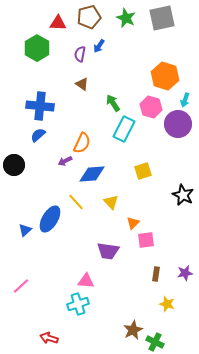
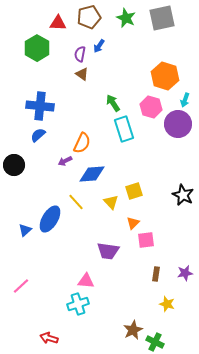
brown triangle: moved 10 px up
cyan rectangle: rotated 45 degrees counterclockwise
yellow square: moved 9 px left, 20 px down
